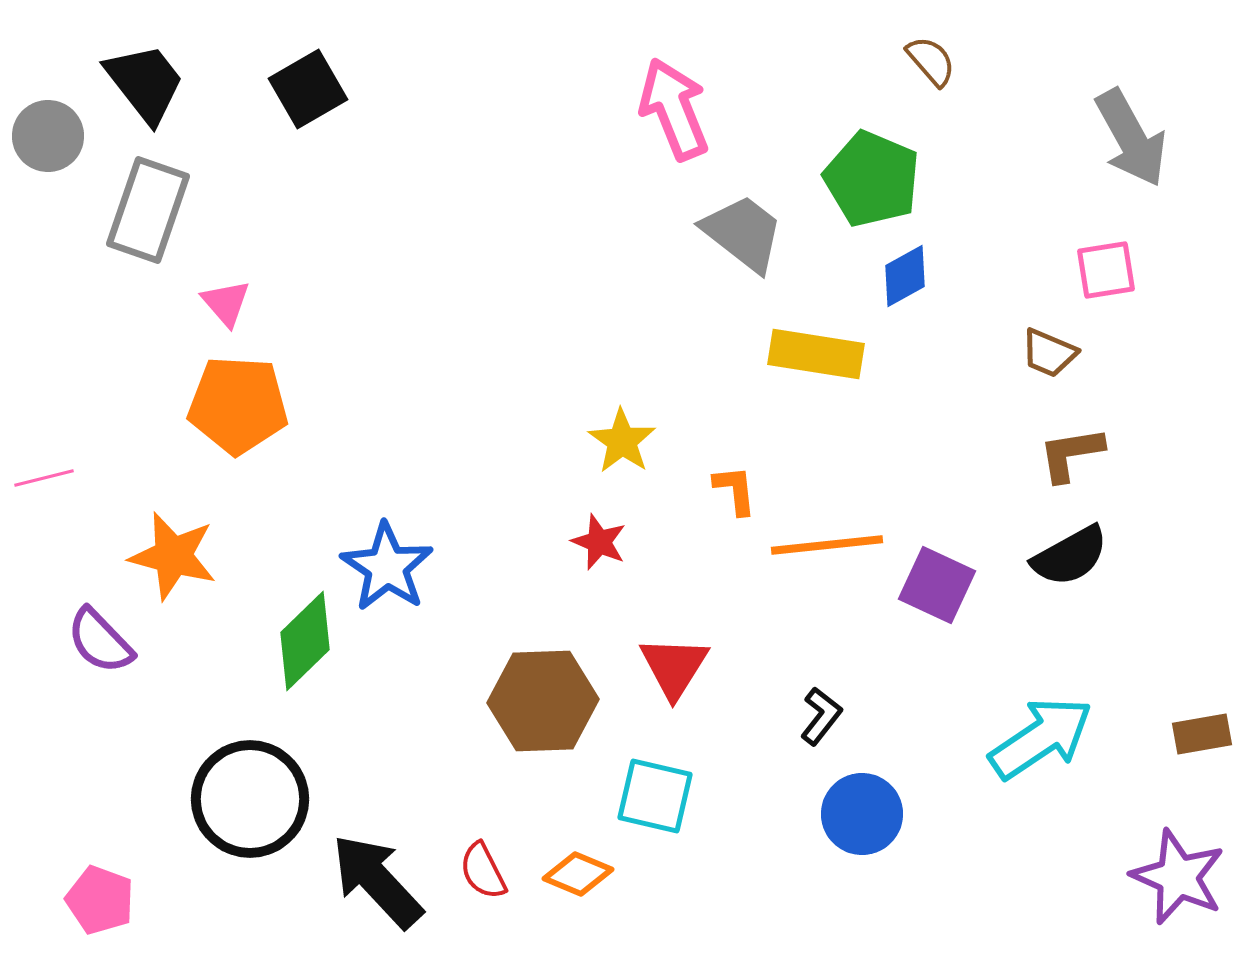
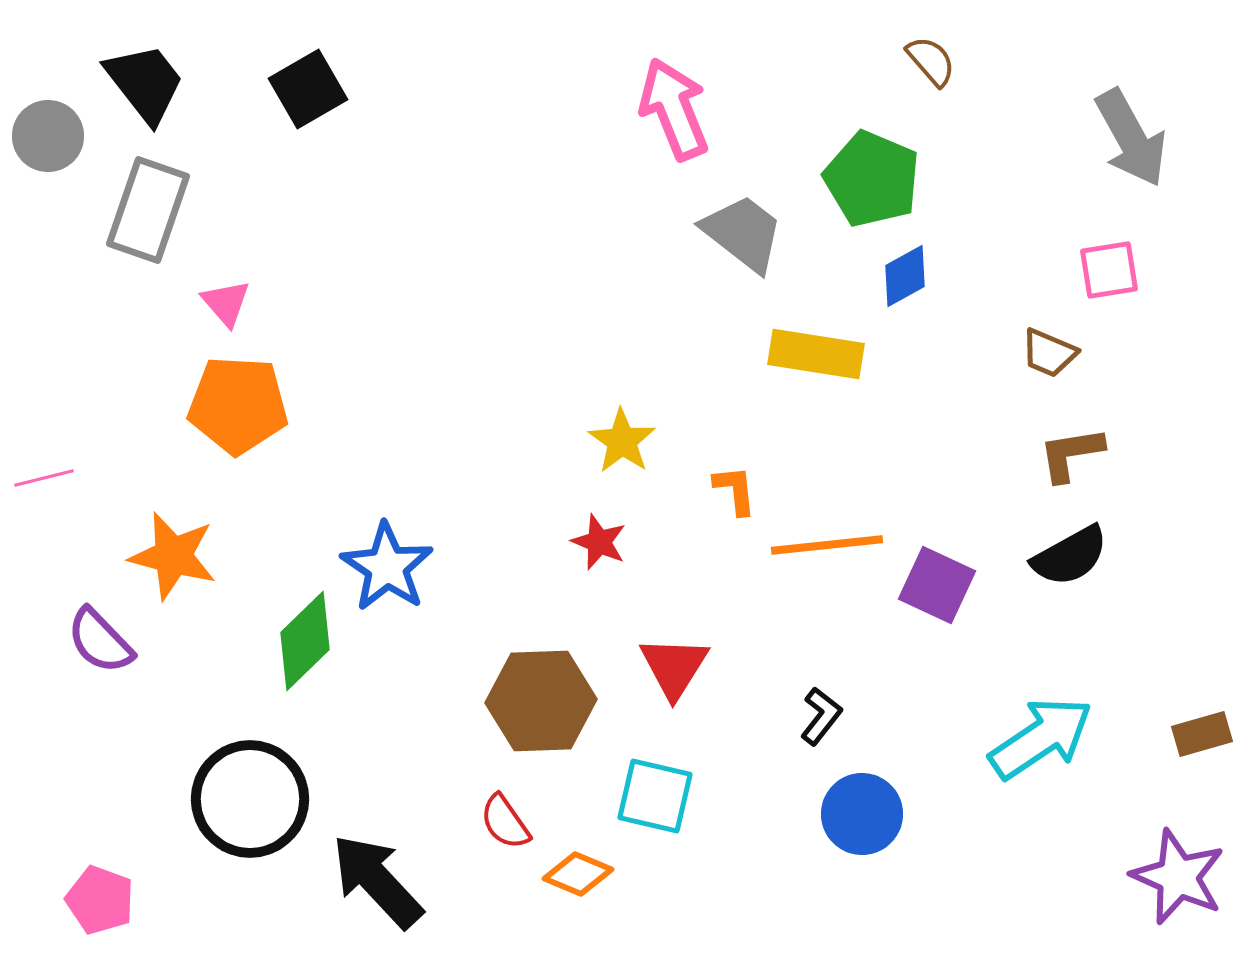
pink square: moved 3 px right
brown hexagon: moved 2 px left
brown rectangle: rotated 6 degrees counterclockwise
red semicircle: moved 22 px right, 49 px up; rotated 8 degrees counterclockwise
